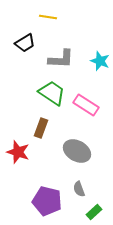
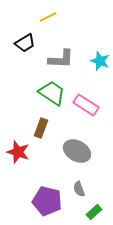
yellow line: rotated 36 degrees counterclockwise
